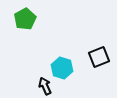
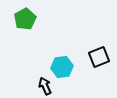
cyan hexagon: moved 1 px up; rotated 25 degrees counterclockwise
